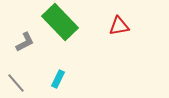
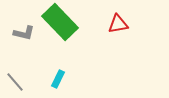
red triangle: moved 1 px left, 2 px up
gray L-shape: moved 1 px left, 9 px up; rotated 40 degrees clockwise
gray line: moved 1 px left, 1 px up
